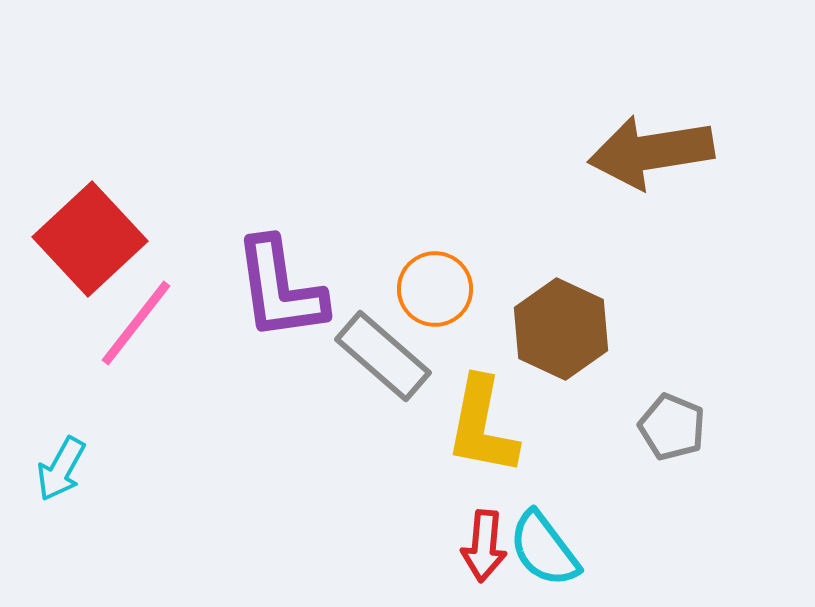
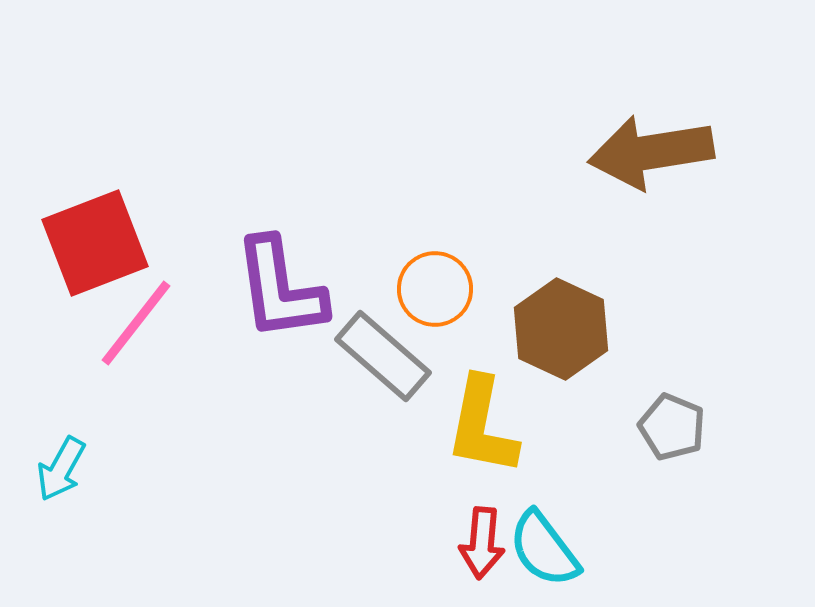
red square: moved 5 px right, 4 px down; rotated 22 degrees clockwise
red arrow: moved 2 px left, 3 px up
